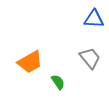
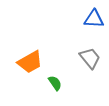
green semicircle: moved 3 px left, 1 px down
